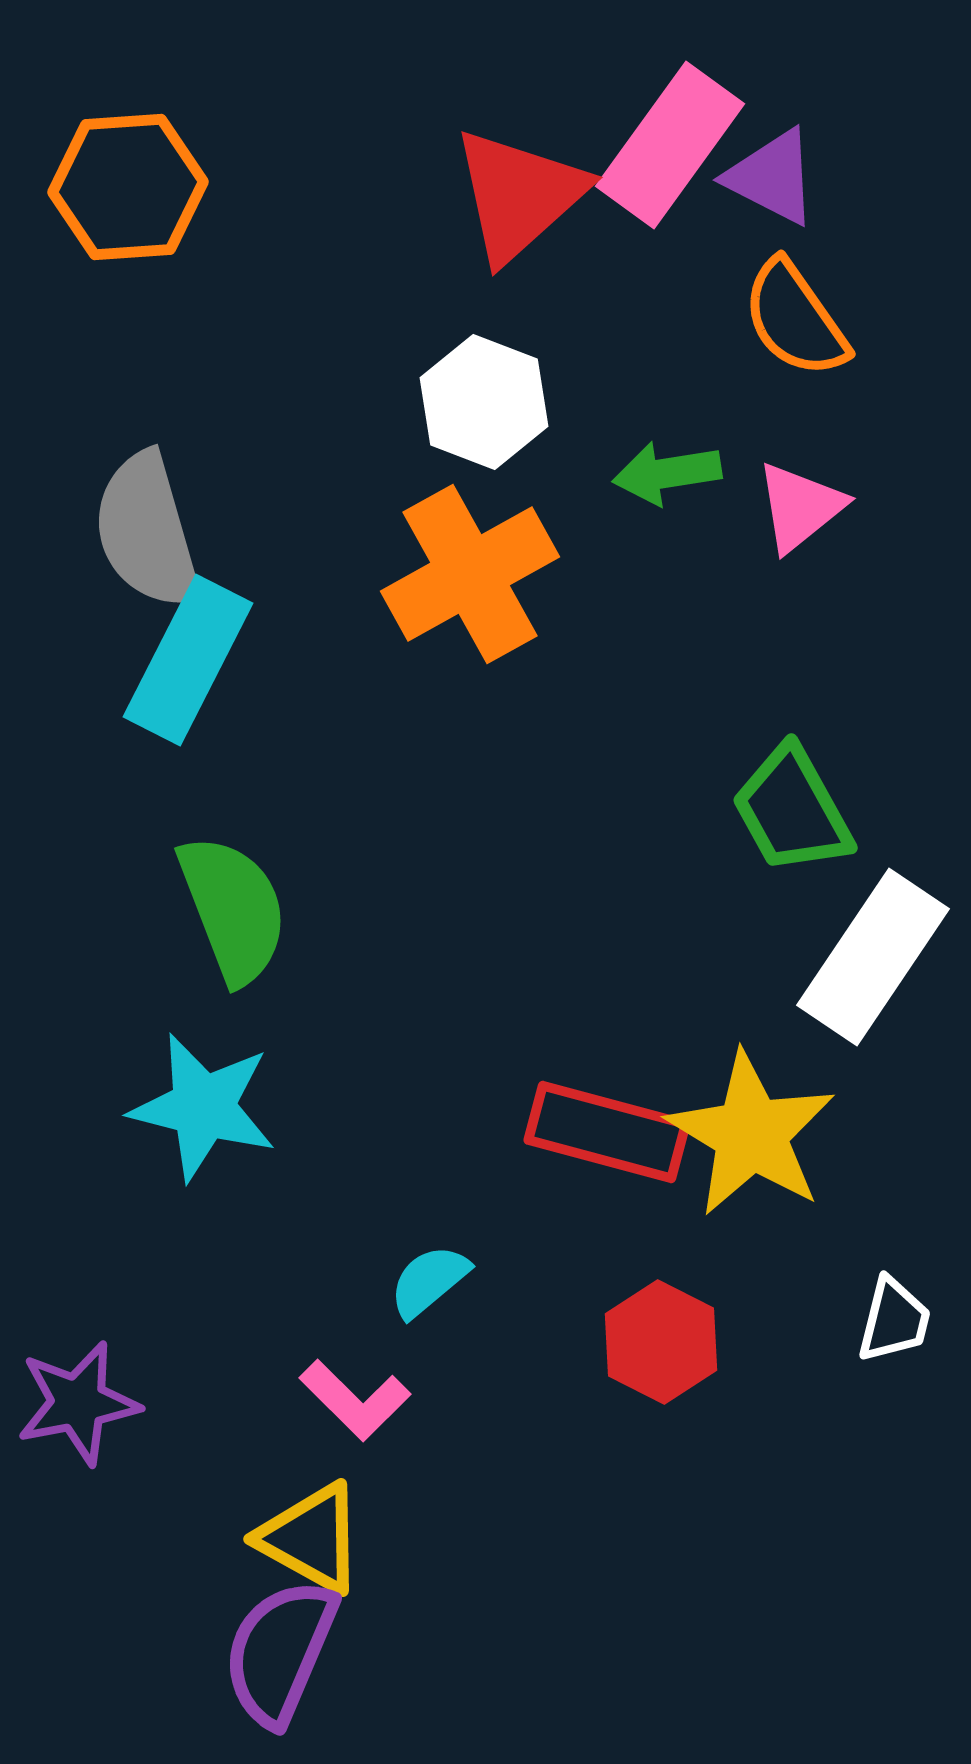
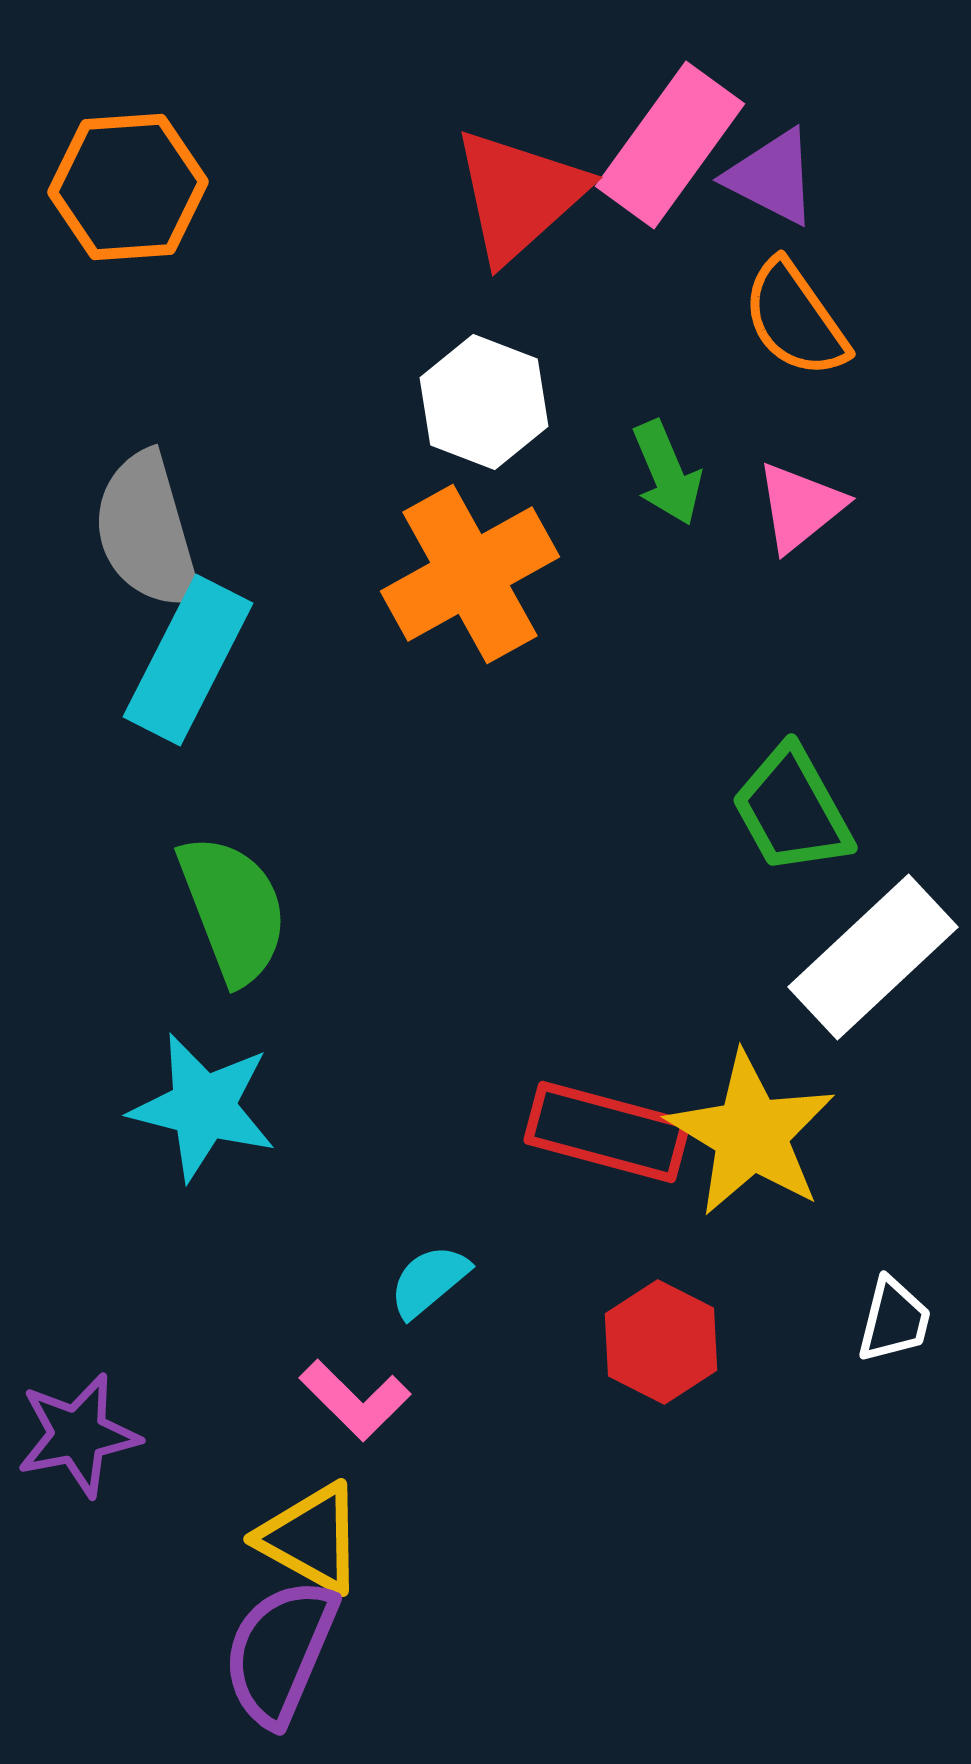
green arrow: rotated 104 degrees counterclockwise
white rectangle: rotated 13 degrees clockwise
purple star: moved 32 px down
